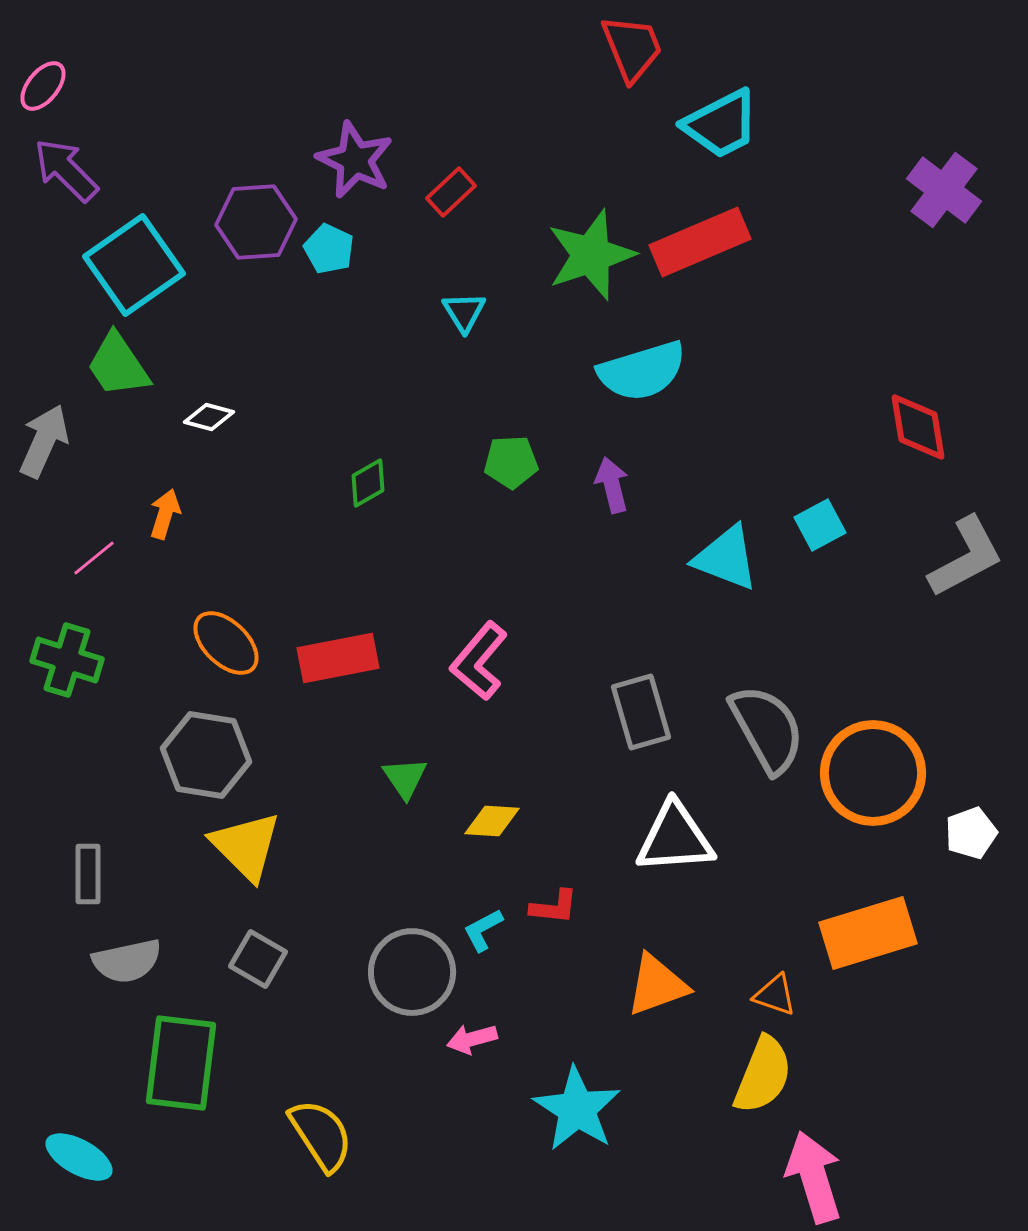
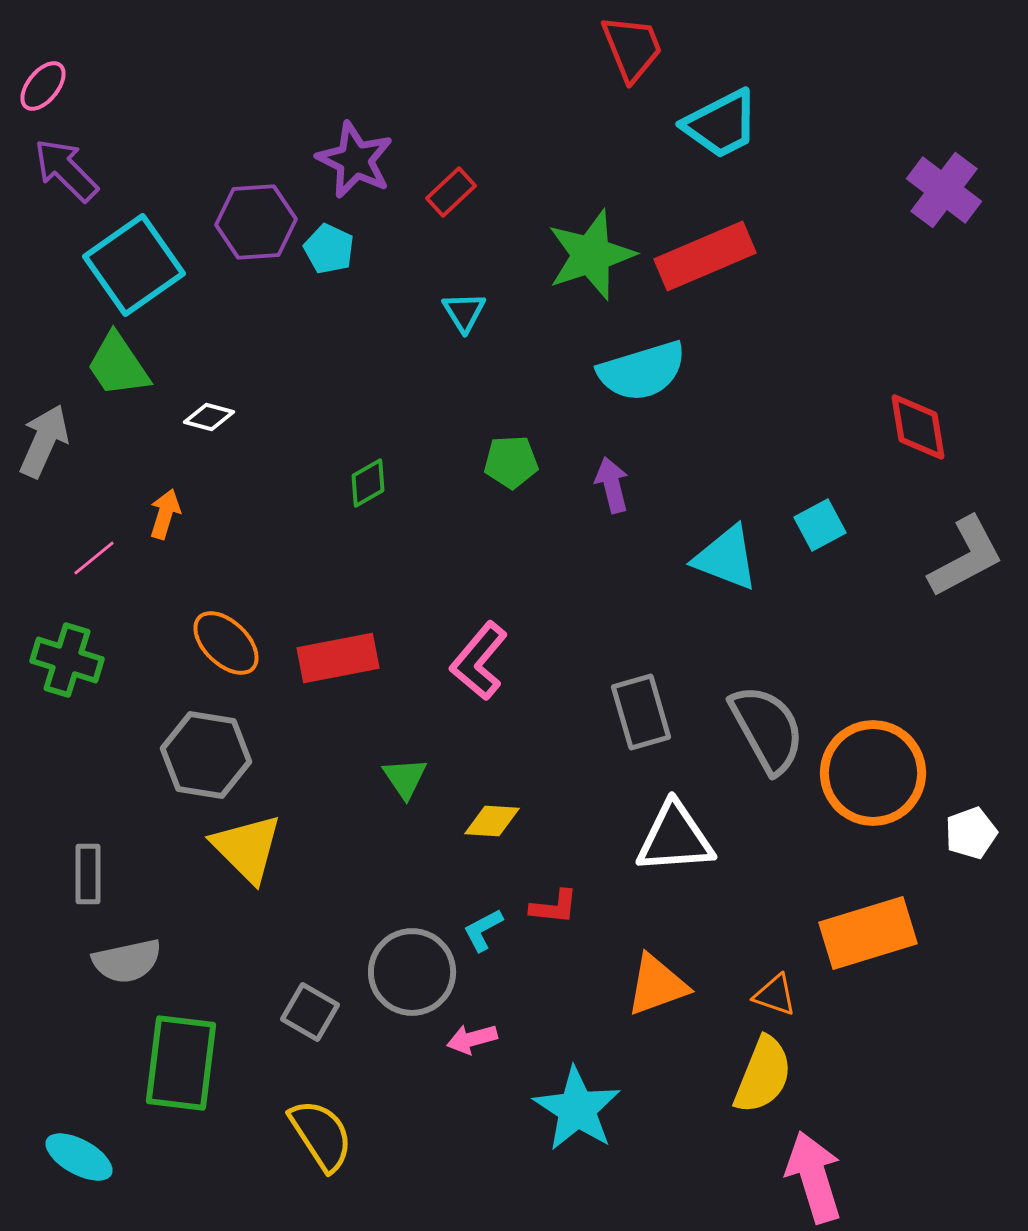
red rectangle at (700, 242): moved 5 px right, 14 px down
yellow triangle at (246, 846): moved 1 px right, 2 px down
gray square at (258, 959): moved 52 px right, 53 px down
